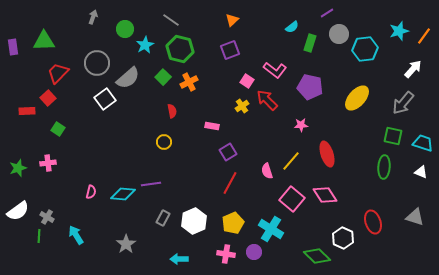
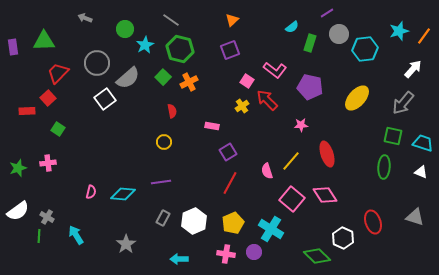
gray arrow at (93, 17): moved 8 px left, 1 px down; rotated 88 degrees counterclockwise
purple line at (151, 184): moved 10 px right, 2 px up
